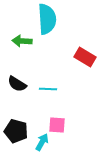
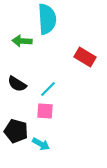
cyan line: rotated 48 degrees counterclockwise
pink square: moved 12 px left, 14 px up
cyan arrow: moved 1 px left, 2 px down; rotated 90 degrees clockwise
